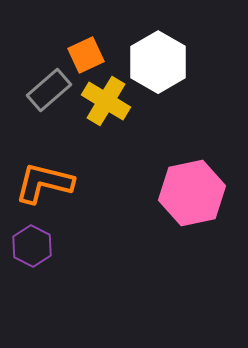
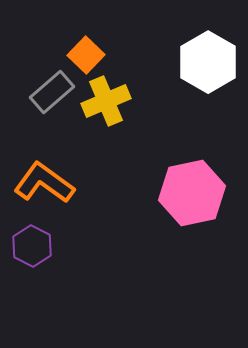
orange square: rotated 21 degrees counterclockwise
white hexagon: moved 50 px right
gray rectangle: moved 3 px right, 2 px down
yellow cross: rotated 36 degrees clockwise
orange L-shape: rotated 22 degrees clockwise
